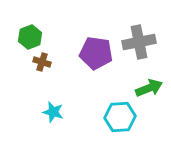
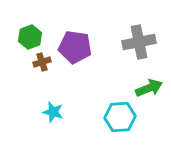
purple pentagon: moved 21 px left, 6 px up
brown cross: rotated 36 degrees counterclockwise
